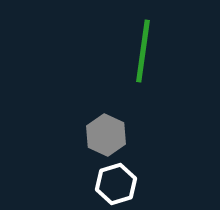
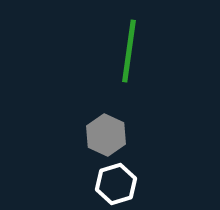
green line: moved 14 px left
